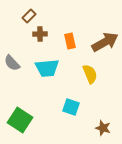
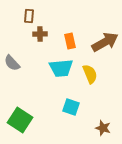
brown rectangle: rotated 40 degrees counterclockwise
cyan trapezoid: moved 14 px right
